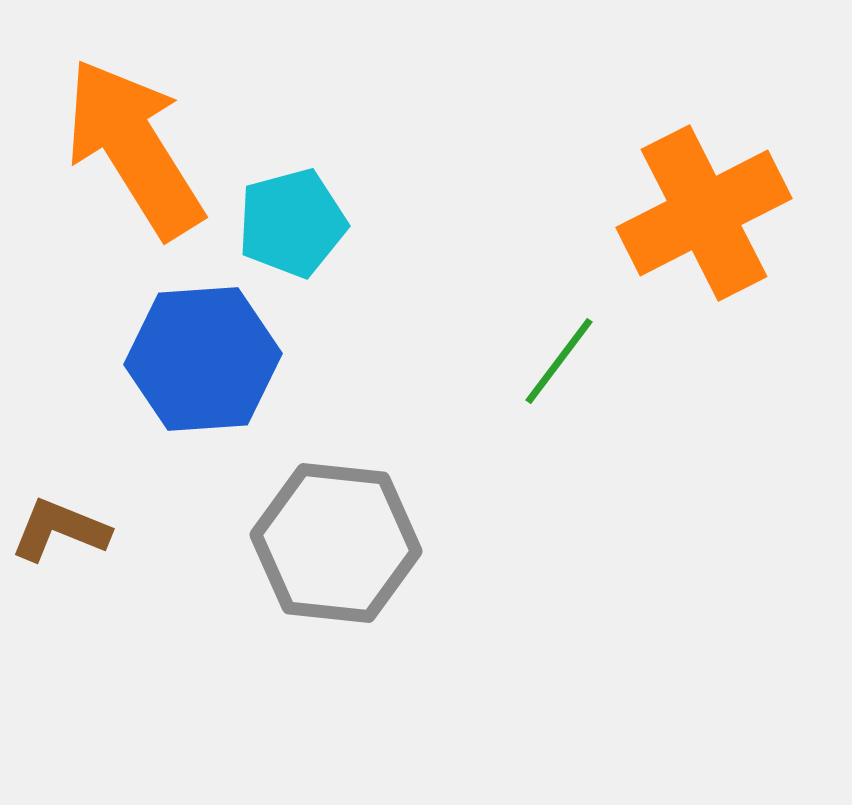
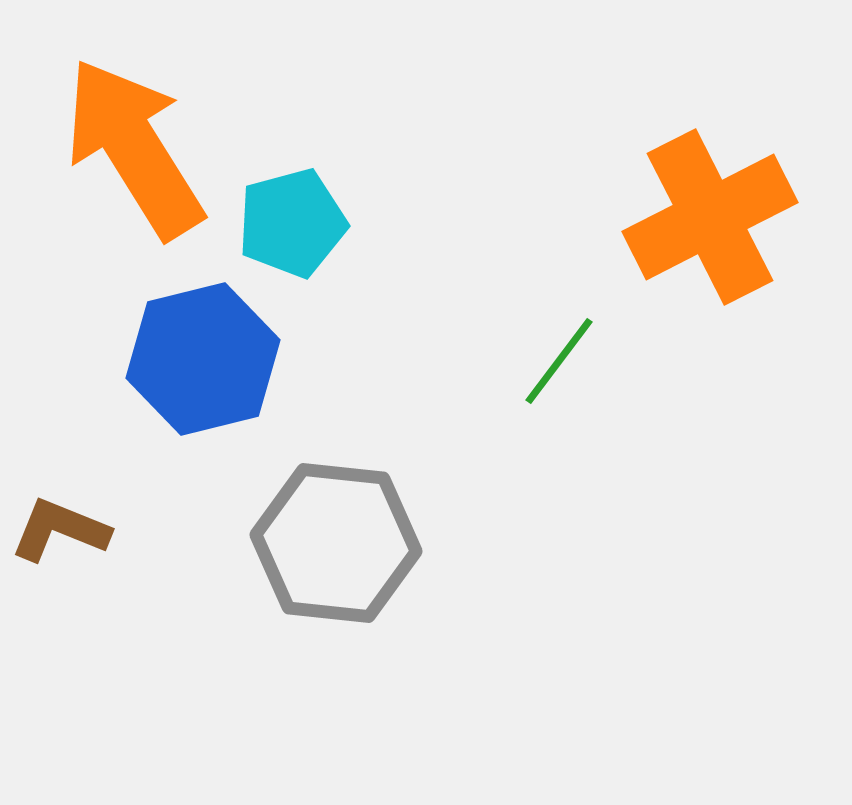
orange cross: moved 6 px right, 4 px down
blue hexagon: rotated 10 degrees counterclockwise
